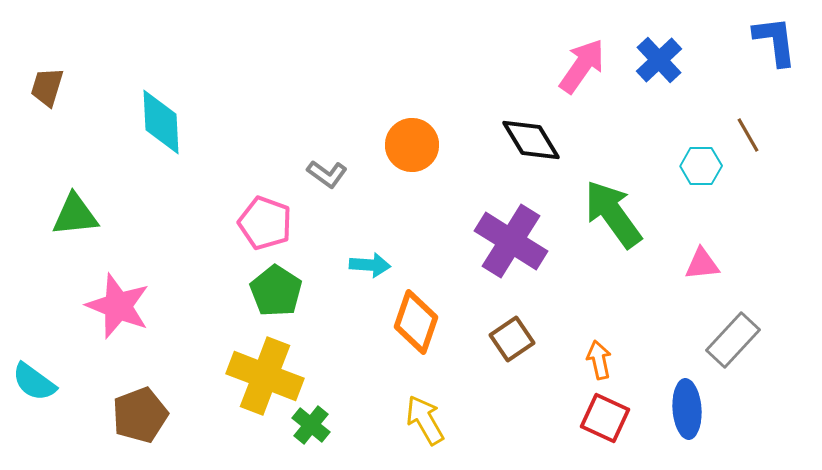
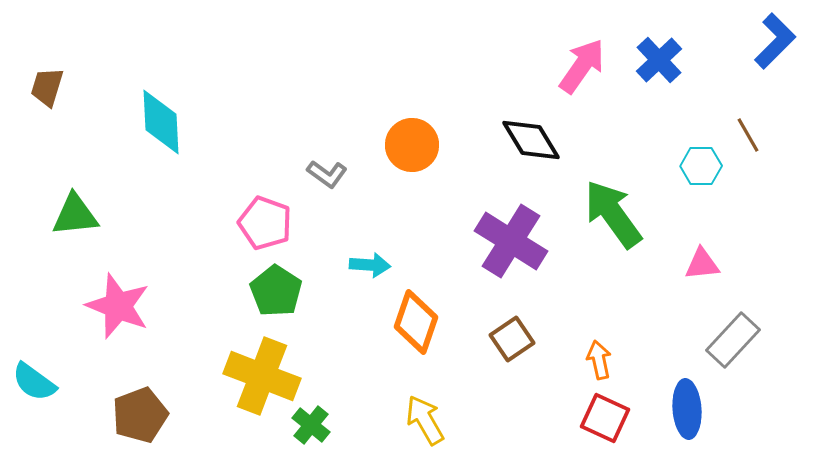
blue L-shape: rotated 52 degrees clockwise
yellow cross: moved 3 px left
